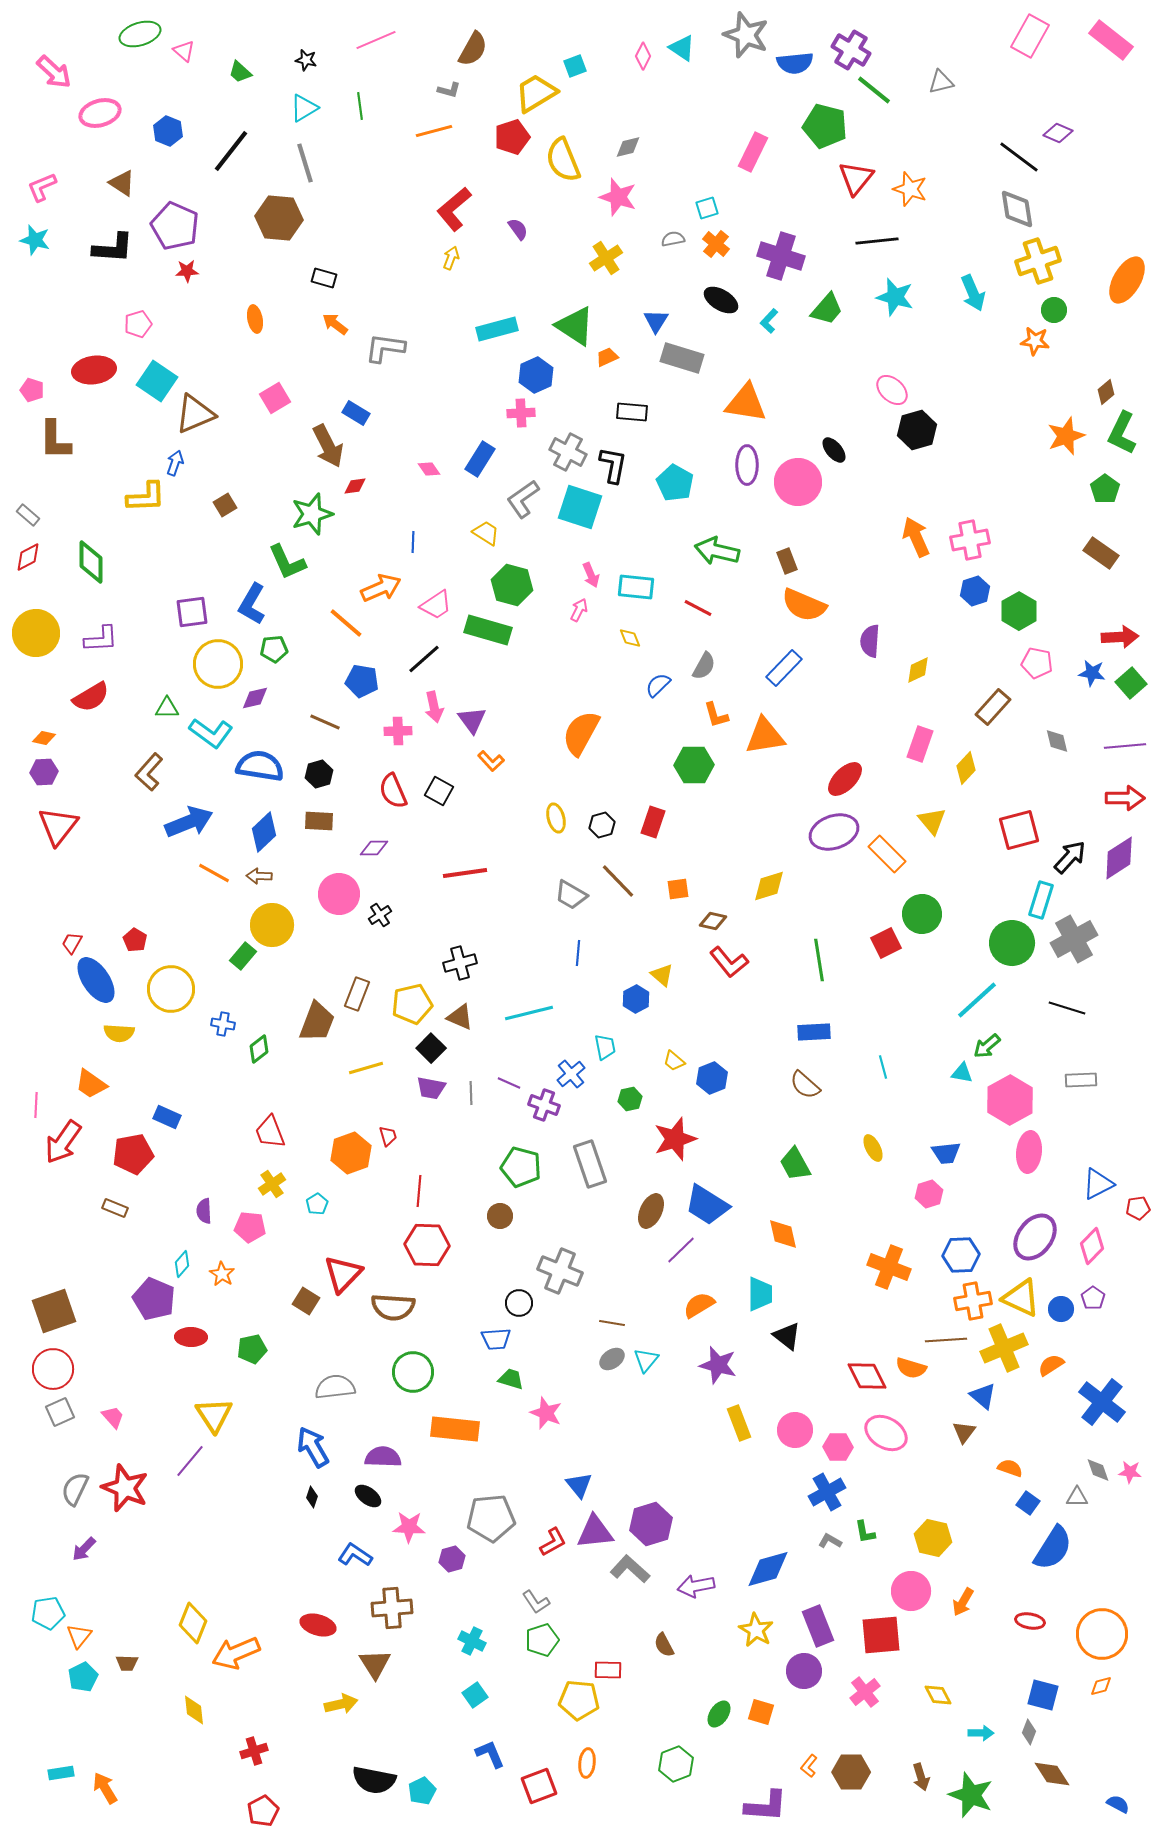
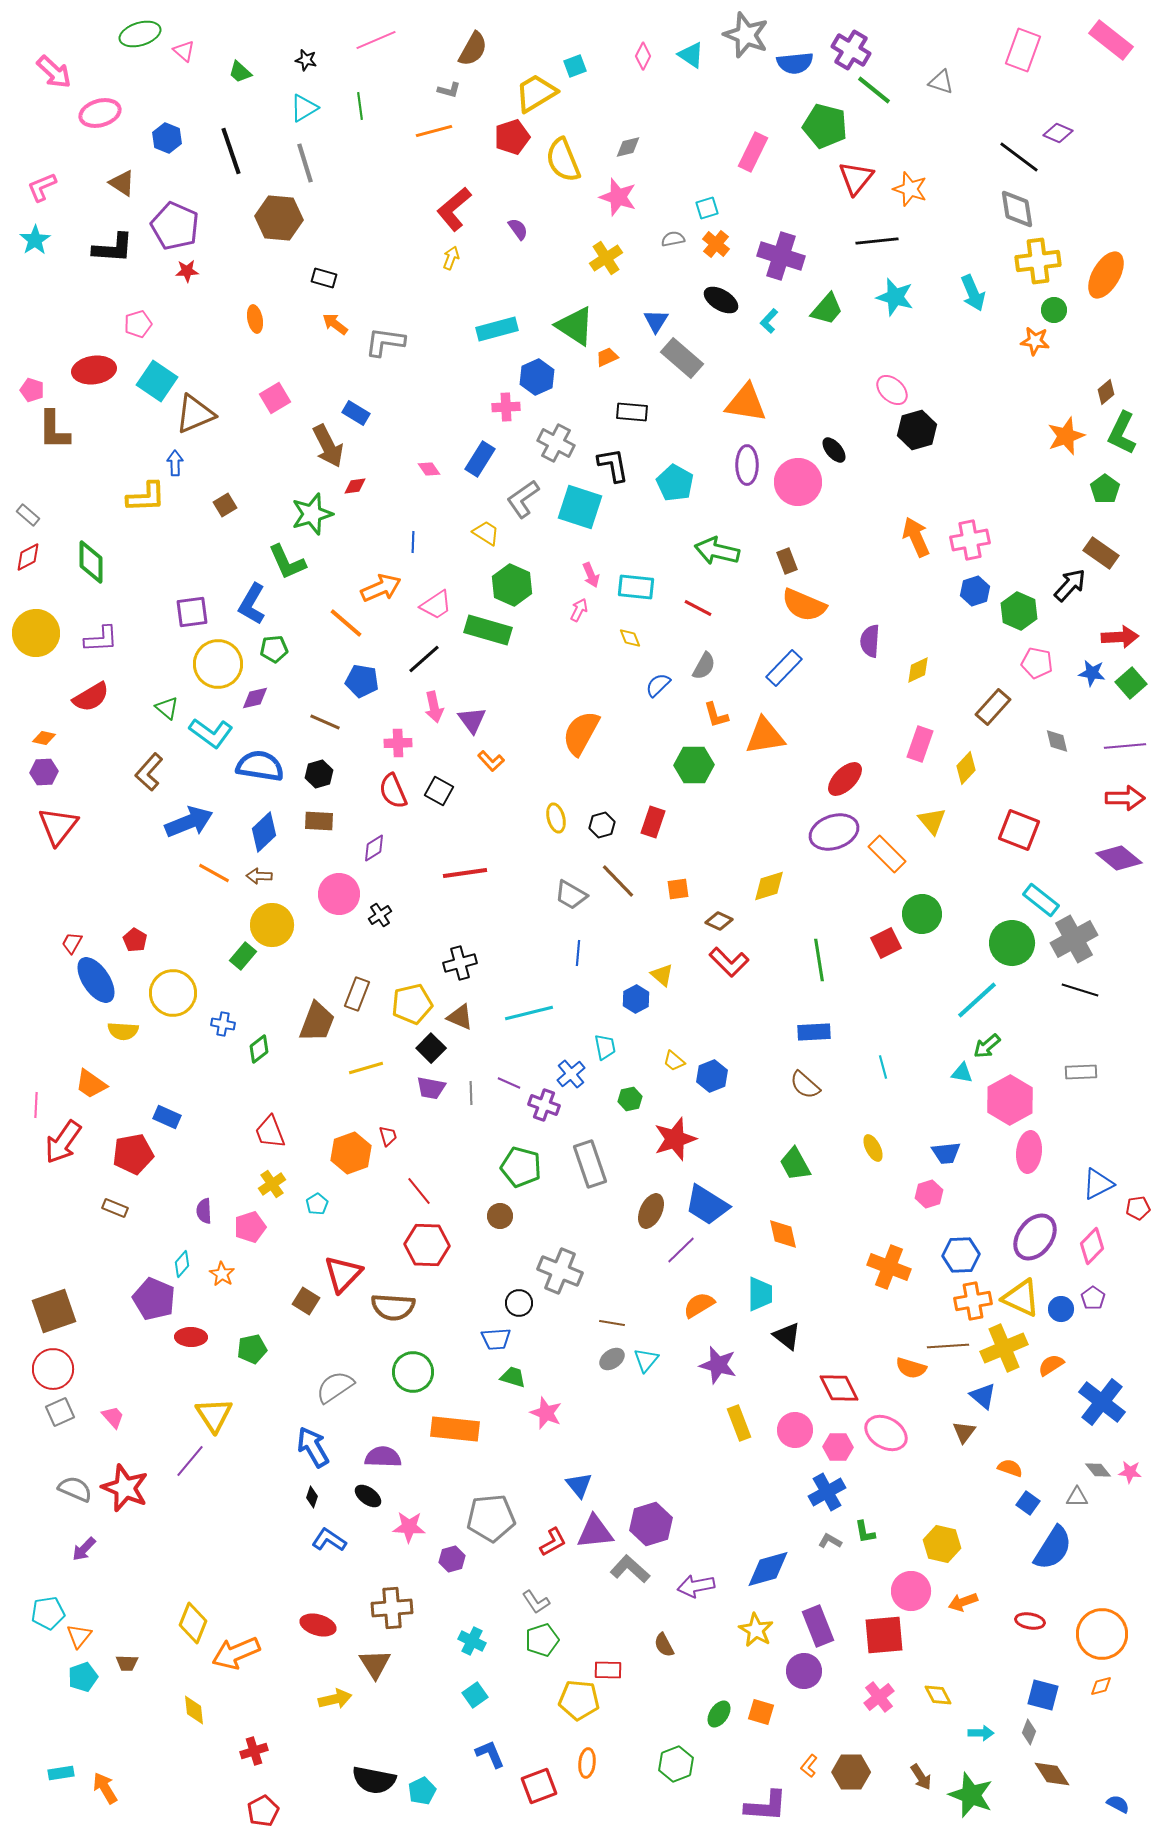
pink rectangle at (1030, 36): moved 7 px left, 14 px down; rotated 9 degrees counterclockwise
cyan triangle at (682, 48): moved 9 px right, 7 px down
gray triangle at (941, 82): rotated 32 degrees clockwise
blue hexagon at (168, 131): moved 1 px left, 7 px down
black line at (231, 151): rotated 57 degrees counterclockwise
cyan star at (35, 240): rotated 24 degrees clockwise
yellow cross at (1038, 261): rotated 12 degrees clockwise
orange ellipse at (1127, 280): moved 21 px left, 5 px up
gray L-shape at (385, 348): moved 6 px up
gray rectangle at (682, 358): rotated 24 degrees clockwise
blue hexagon at (536, 375): moved 1 px right, 2 px down
pink cross at (521, 413): moved 15 px left, 6 px up
brown L-shape at (55, 440): moved 1 px left, 10 px up
gray cross at (568, 452): moved 12 px left, 9 px up
blue arrow at (175, 463): rotated 20 degrees counterclockwise
black L-shape at (613, 465): rotated 21 degrees counterclockwise
green hexagon at (512, 585): rotated 9 degrees clockwise
green hexagon at (1019, 611): rotated 6 degrees counterclockwise
green triangle at (167, 708): rotated 40 degrees clockwise
pink cross at (398, 731): moved 12 px down
red square at (1019, 830): rotated 36 degrees clockwise
purple diamond at (374, 848): rotated 32 degrees counterclockwise
black arrow at (1070, 857): moved 272 px up
purple diamond at (1119, 858): rotated 72 degrees clockwise
cyan rectangle at (1041, 900): rotated 69 degrees counterclockwise
brown diamond at (713, 921): moved 6 px right; rotated 12 degrees clockwise
red L-shape at (729, 962): rotated 6 degrees counterclockwise
yellow circle at (171, 989): moved 2 px right, 4 px down
black line at (1067, 1008): moved 13 px right, 18 px up
yellow semicircle at (119, 1033): moved 4 px right, 2 px up
blue hexagon at (712, 1078): moved 2 px up
gray rectangle at (1081, 1080): moved 8 px up
red line at (419, 1191): rotated 44 degrees counterclockwise
pink pentagon at (250, 1227): rotated 24 degrees counterclockwise
brown line at (946, 1340): moved 2 px right, 6 px down
red diamond at (867, 1376): moved 28 px left, 12 px down
green trapezoid at (511, 1379): moved 2 px right, 2 px up
gray semicircle at (335, 1387): rotated 27 degrees counterclockwise
gray diamond at (1098, 1470): rotated 20 degrees counterclockwise
gray semicircle at (75, 1489): rotated 88 degrees clockwise
yellow hexagon at (933, 1538): moved 9 px right, 6 px down
blue L-shape at (355, 1555): moved 26 px left, 15 px up
orange arrow at (963, 1602): rotated 40 degrees clockwise
red square at (881, 1635): moved 3 px right
cyan pentagon at (83, 1677): rotated 8 degrees clockwise
pink cross at (865, 1692): moved 14 px right, 5 px down
yellow arrow at (341, 1704): moved 6 px left, 5 px up
brown arrow at (921, 1777): rotated 16 degrees counterclockwise
